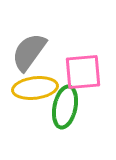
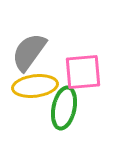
yellow ellipse: moved 2 px up
green ellipse: moved 1 px left, 1 px down
